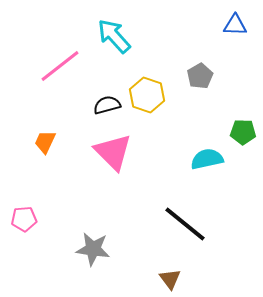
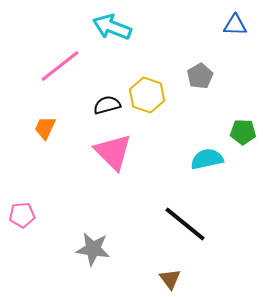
cyan arrow: moved 2 px left, 9 px up; rotated 27 degrees counterclockwise
orange trapezoid: moved 14 px up
pink pentagon: moved 2 px left, 4 px up
